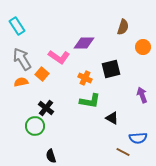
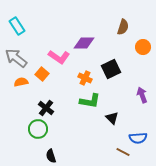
gray arrow: moved 6 px left, 1 px up; rotated 20 degrees counterclockwise
black square: rotated 12 degrees counterclockwise
black triangle: rotated 16 degrees clockwise
green circle: moved 3 px right, 3 px down
